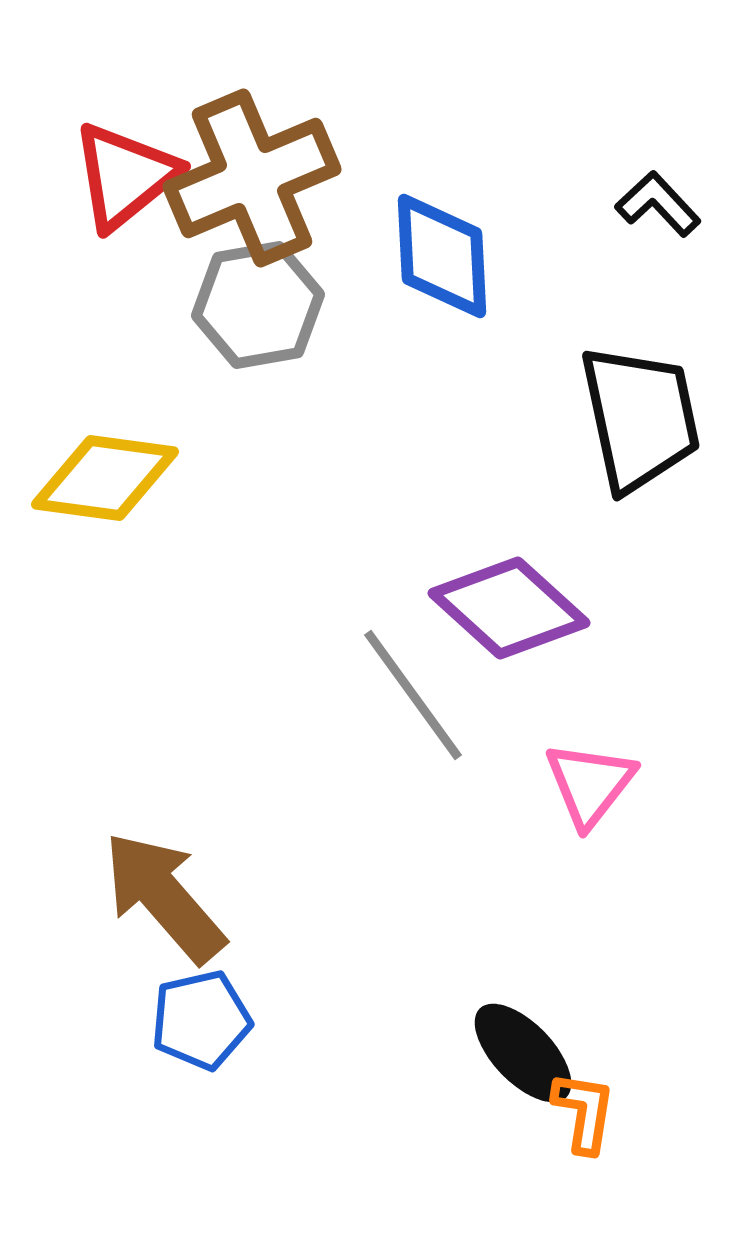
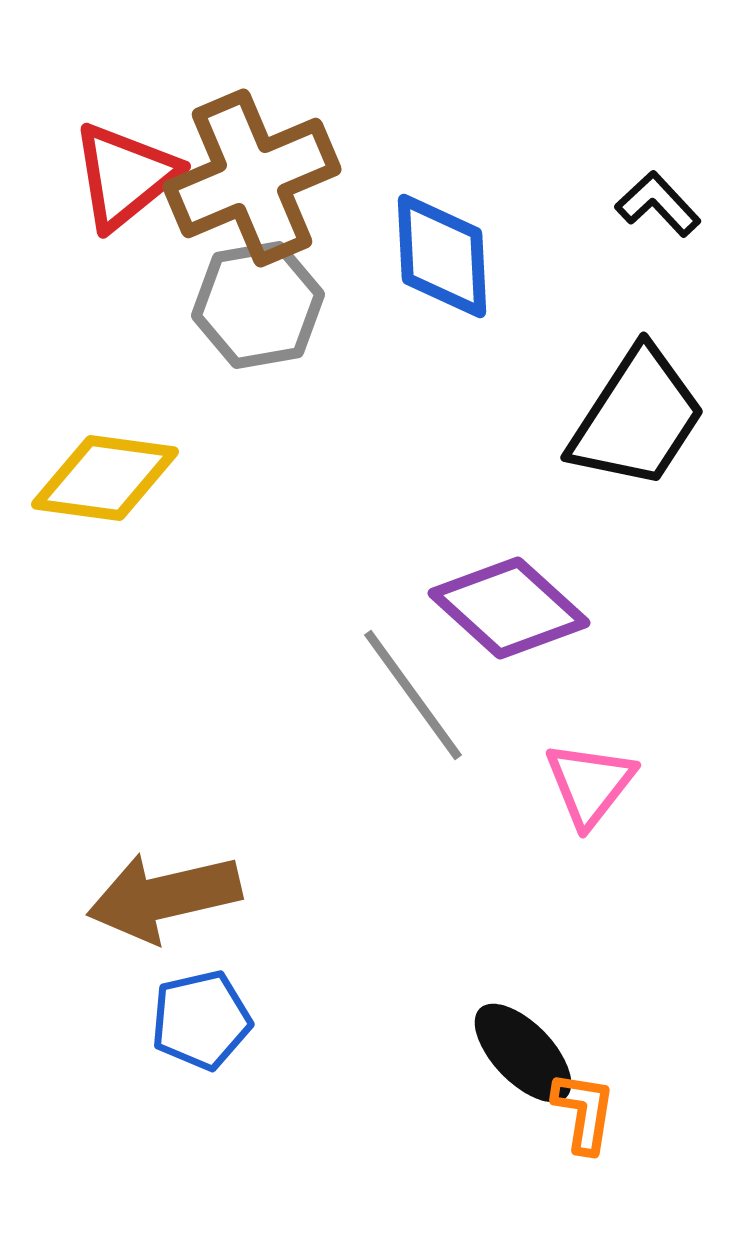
black trapezoid: moved 3 px left; rotated 45 degrees clockwise
brown arrow: rotated 62 degrees counterclockwise
